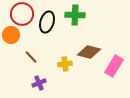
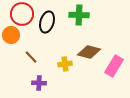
green cross: moved 4 px right
purple cross: rotated 24 degrees clockwise
